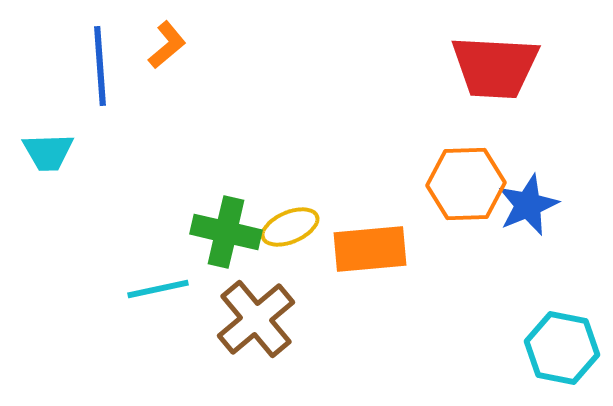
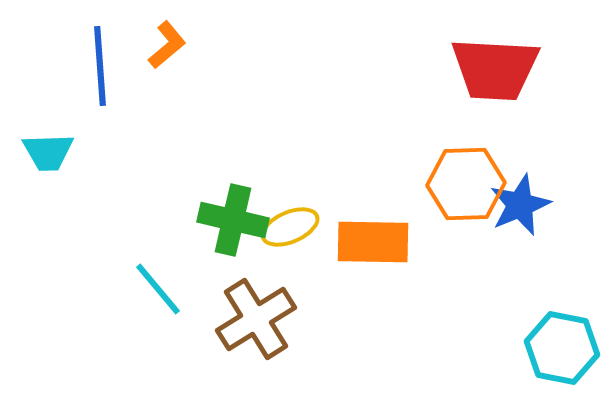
red trapezoid: moved 2 px down
blue star: moved 8 px left
green cross: moved 7 px right, 12 px up
orange rectangle: moved 3 px right, 7 px up; rotated 6 degrees clockwise
cyan line: rotated 62 degrees clockwise
brown cross: rotated 8 degrees clockwise
